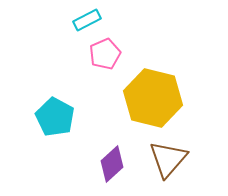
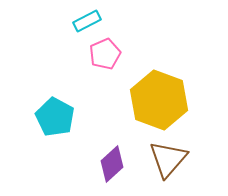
cyan rectangle: moved 1 px down
yellow hexagon: moved 6 px right, 2 px down; rotated 6 degrees clockwise
